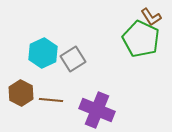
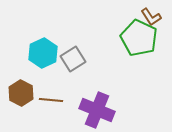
green pentagon: moved 2 px left, 1 px up
